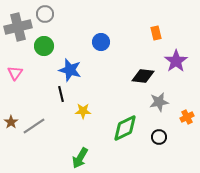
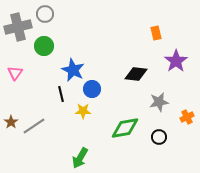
blue circle: moved 9 px left, 47 px down
blue star: moved 3 px right; rotated 10 degrees clockwise
black diamond: moved 7 px left, 2 px up
green diamond: rotated 16 degrees clockwise
